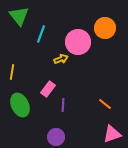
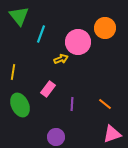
yellow line: moved 1 px right
purple line: moved 9 px right, 1 px up
